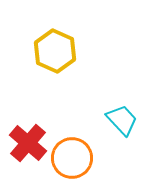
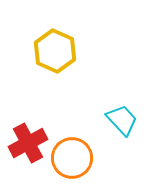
red cross: rotated 21 degrees clockwise
